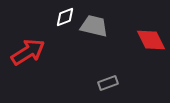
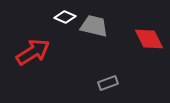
white diamond: rotated 45 degrees clockwise
red diamond: moved 2 px left, 1 px up
red arrow: moved 5 px right
